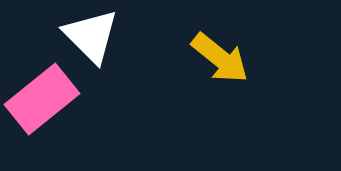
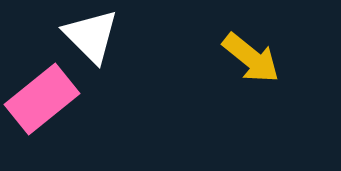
yellow arrow: moved 31 px right
